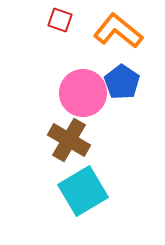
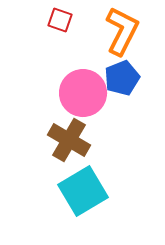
orange L-shape: moved 4 px right; rotated 78 degrees clockwise
blue pentagon: moved 4 px up; rotated 16 degrees clockwise
